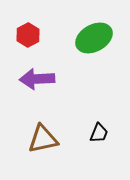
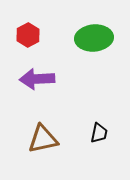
green ellipse: rotated 24 degrees clockwise
black trapezoid: rotated 10 degrees counterclockwise
